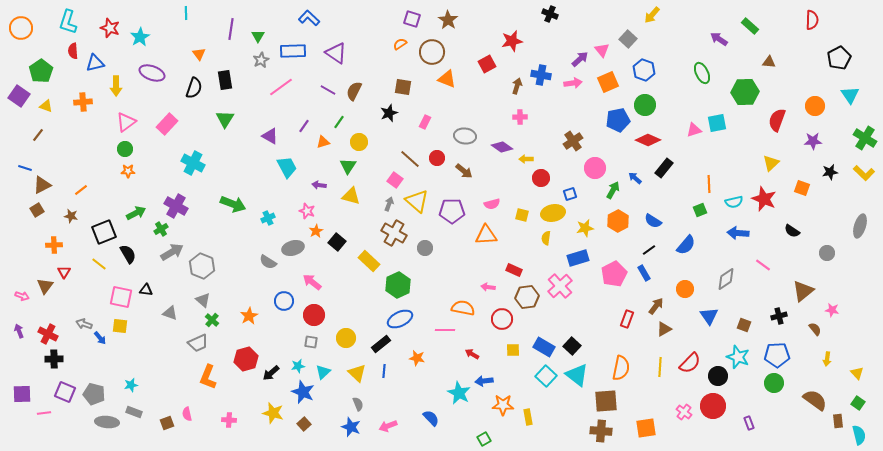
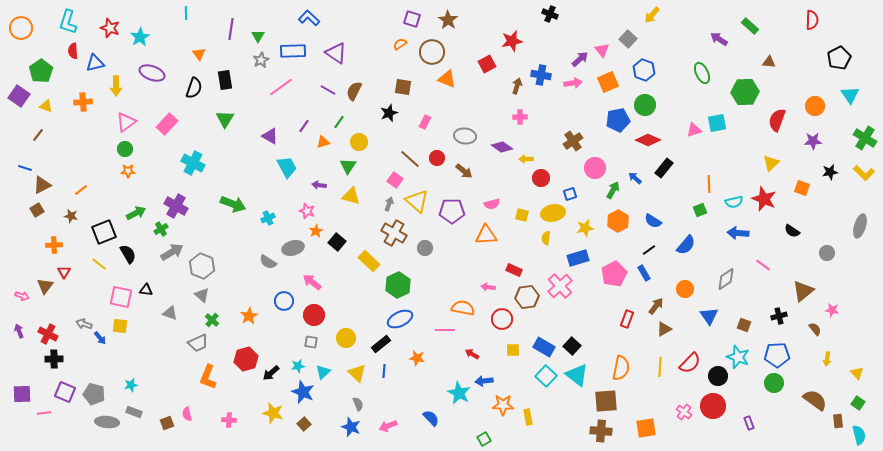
gray triangle at (203, 300): moved 1 px left, 5 px up
